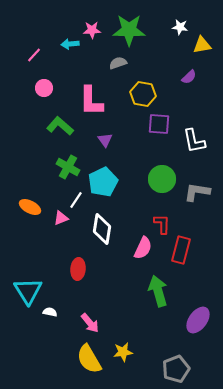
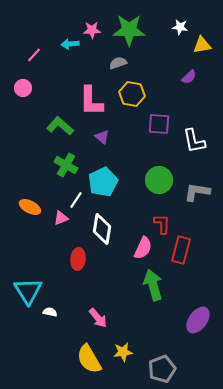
pink circle: moved 21 px left
yellow hexagon: moved 11 px left
purple triangle: moved 3 px left, 3 px up; rotated 14 degrees counterclockwise
green cross: moved 2 px left, 2 px up
green circle: moved 3 px left, 1 px down
red ellipse: moved 10 px up
green arrow: moved 5 px left, 6 px up
pink arrow: moved 8 px right, 5 px up
gray pentagon: moved 14 px left
